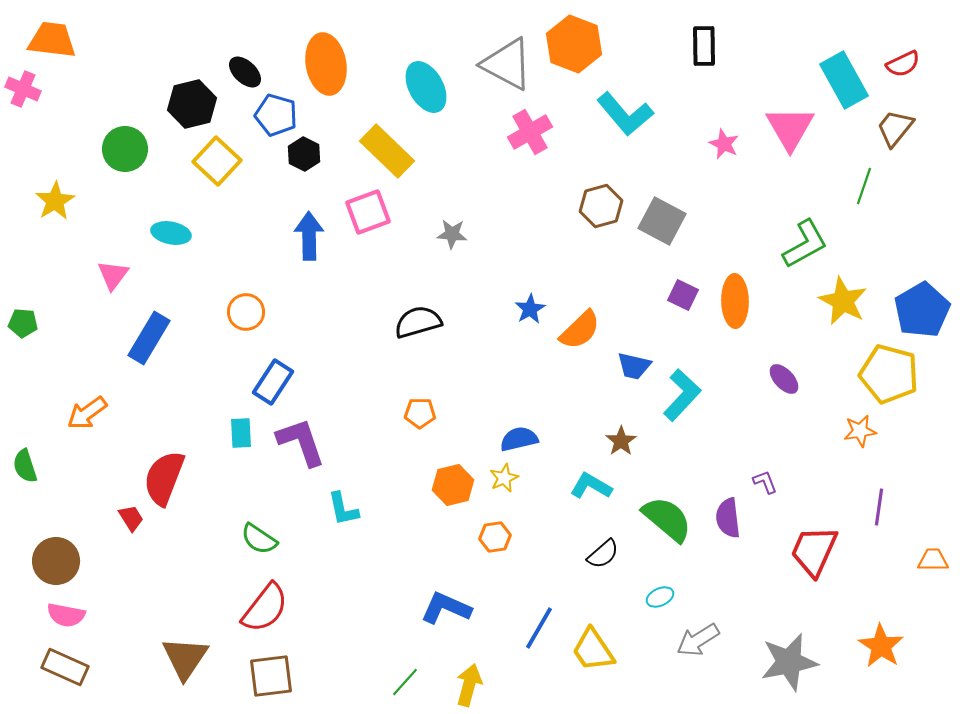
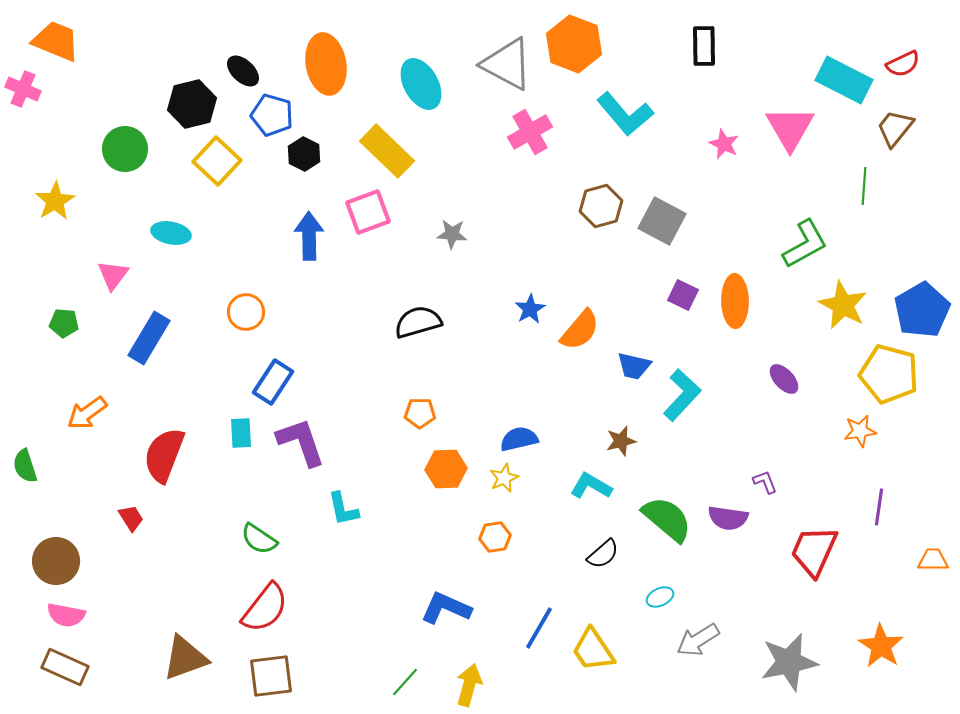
orange trapezoid at (52, 40): moved 4 px right, 1 px down; rotated 15 degrees clockwise
black ellipse at (245, 72): moved 2 px left, 1 px up
cyan rectangle at (844, 80): rotated 34 degrees counterclockwise
cyan ellipse at (426, 87): moved 5 px left, 3 px up
blue pentagon at (276, 115): moved 4 px left
green line at (864, 186): rotated 15 degrees counterclockwise
yellow star at (843, 301): moved 4 px down
green pentagon at (23, 323): moved 41 px right
orange semicircle at (580, 330): rotated 6 degrees counterclockwise
brown star at (621, 441): rotated 20 degrees clockwise
red semicircle at (164, 478): moved 23 px up
orange hexagon at (453, 485): moved 7 px left, 16 px up; rotated 12 degrees clockwise
purple semicircle at (728, 518): rotated 75 degrees counterclockwise
brown triangle at (185, 658): rotated 36 degrees clockwise
